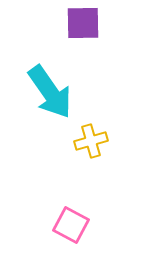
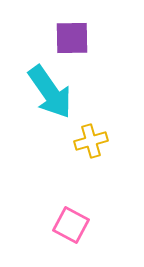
purple square: moved 11 px left, 15 px down
